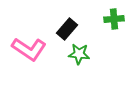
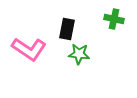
green cross: rotated 18 degrees clockwise
black rectangle: rotated 30 degrees counterclockwise
